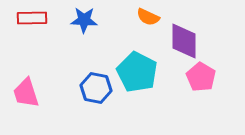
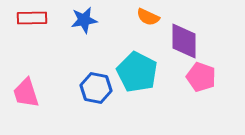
blue star: rotated 12 degrees counterclockwise
pink pentagon: rotated 12 degrees counterclockwise
